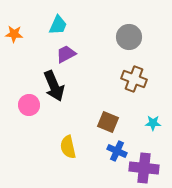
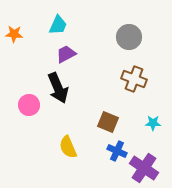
black arrow: moved 4 px right, 2 px down
yellow semicircle: rotated 10 degrees counterclockwise
purple cross: rotated 28 degrees clockwise
